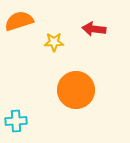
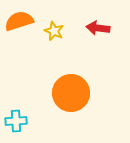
red arrow: moved 4 px right, 1 px up
yellow star: moved 11 px up; rotated 24 degrees clockwise
orange circle: moved 5 px left, 3 px down
